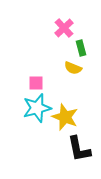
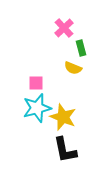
yellow star: moved 2 px left
black L-shape: moved 14 px left, 1 px down
